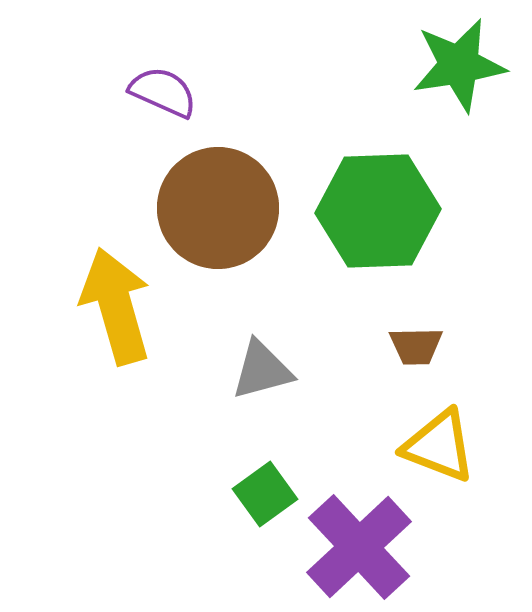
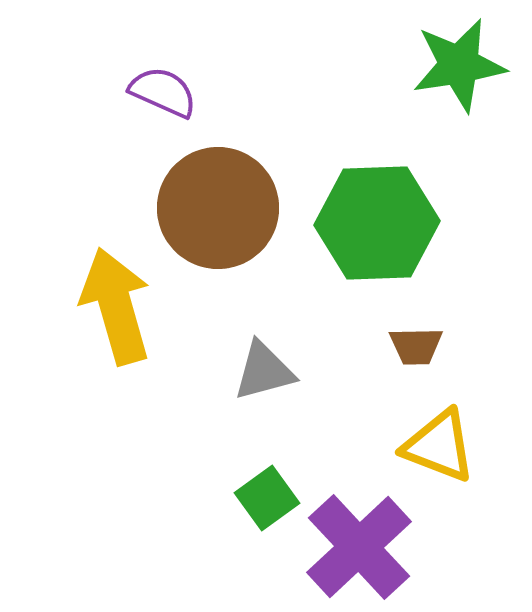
green hexagon: moved 1 px left, 12 px down
gray triangle: moved 2 px right, 1 px down
green square: moved 2 px right, 4 px down
